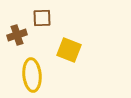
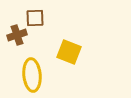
brown square: moved 7 px left
yellow square: moved 2 px down
